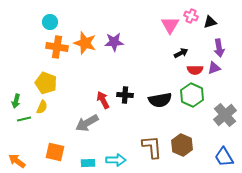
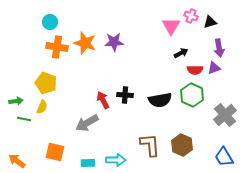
pink triangle: moved 1 px right, 1 px down
green arrow: rotated 112 degrees counterclockwise
green line: rotated 24 degrees clockwise
brown L-shape: moved 2 px left, 2 px up
